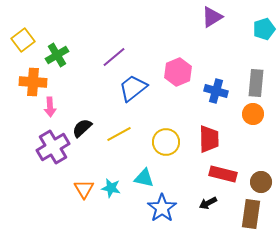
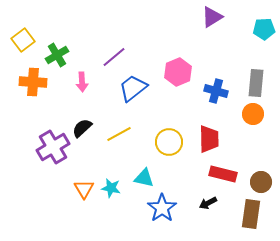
cyan pentagon: rotated 15 degrees clockwise
pink arrow: moved 32 px right, 25 px up
yellow circle: moved 3 px right
